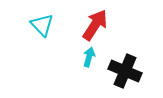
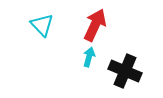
red arrow: rotated 8 degrees counterclockwise
